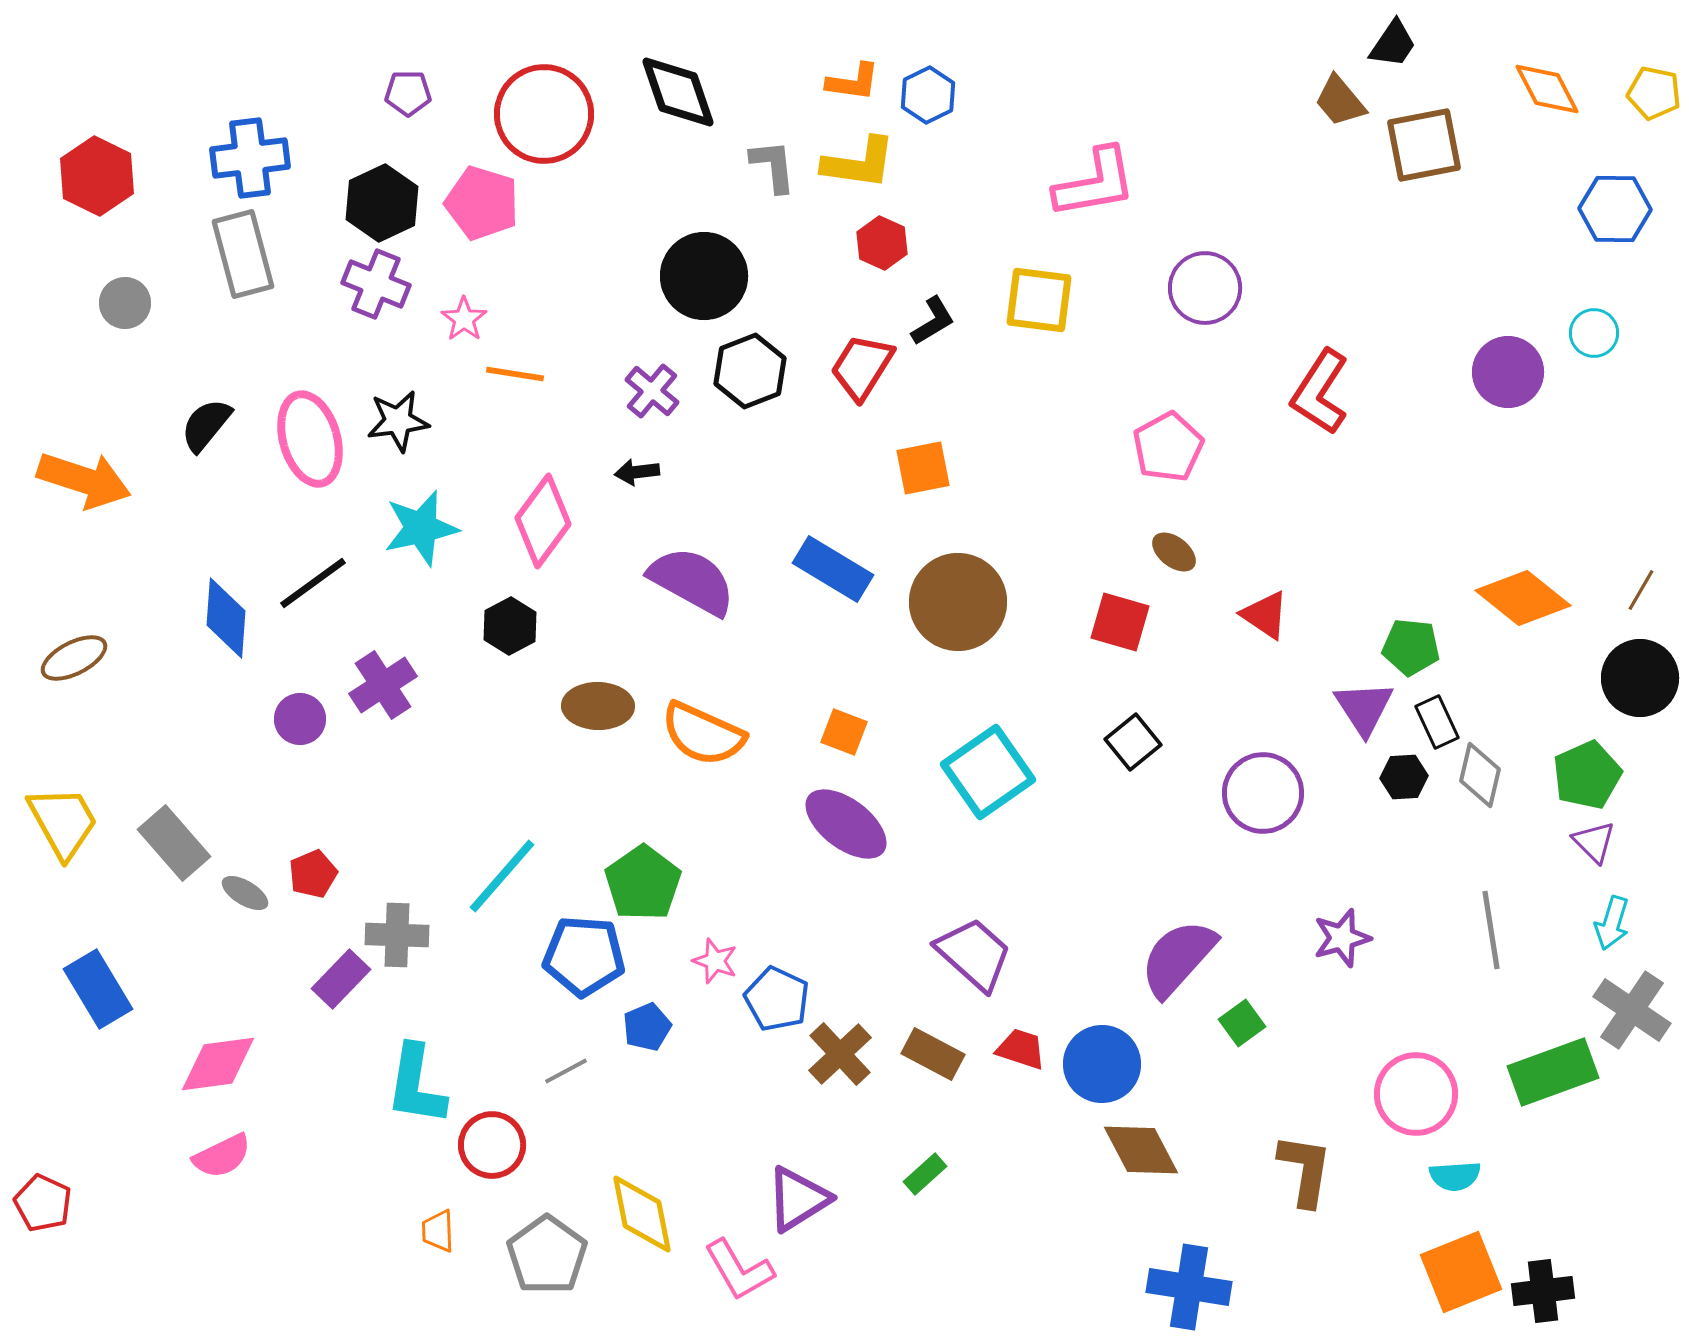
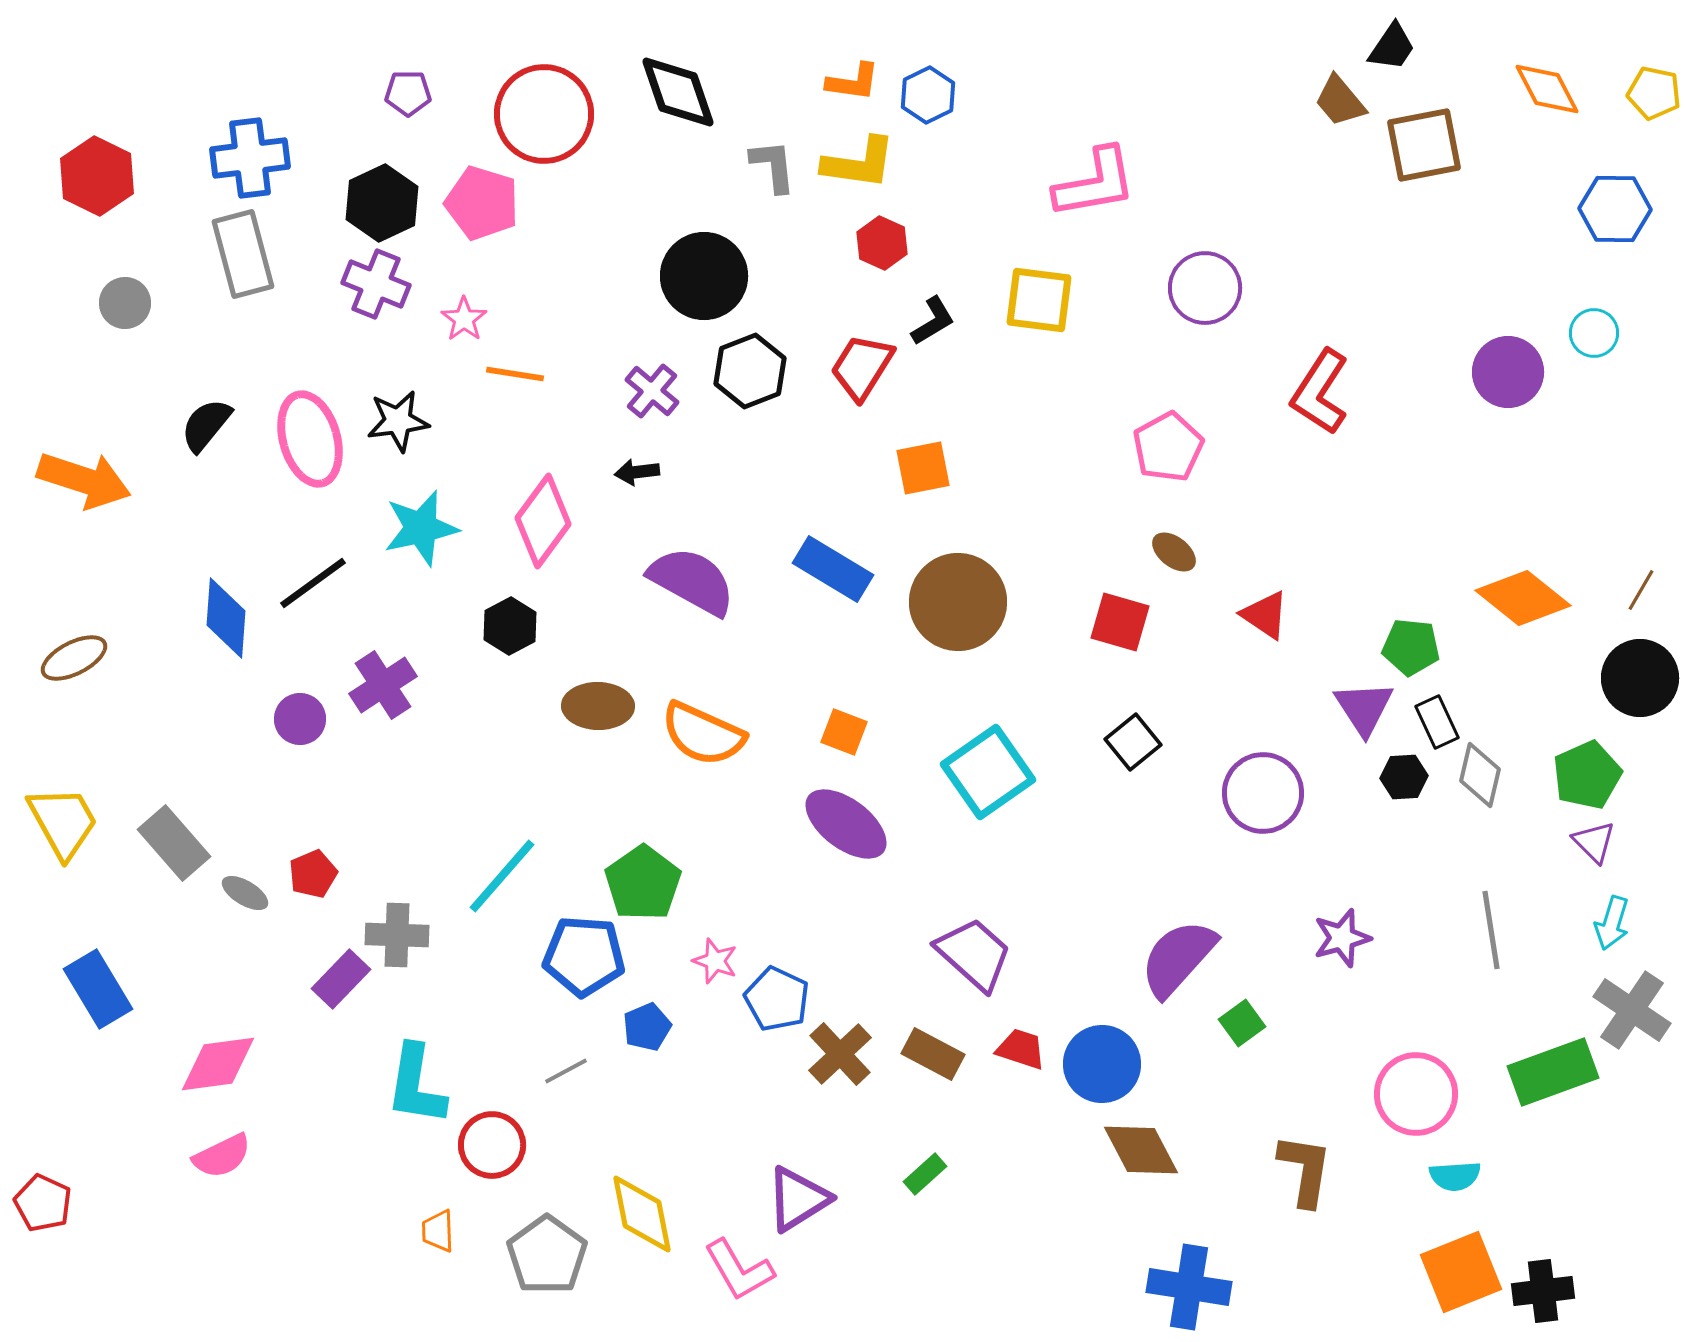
black trapezoid at (1393, 44): moved 1 px left, 3 px down
